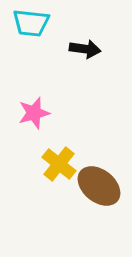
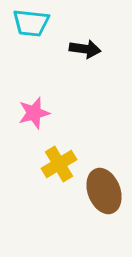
yellow cross: rotated 20 degrees clockwise
brown ellipse: moved 5 px right, 5 px down; rotated 30 degrees clockwise
